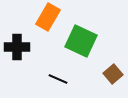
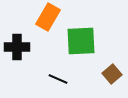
green square: rotated 28 degrees counterclockwise
brown square: moved 1 px left
